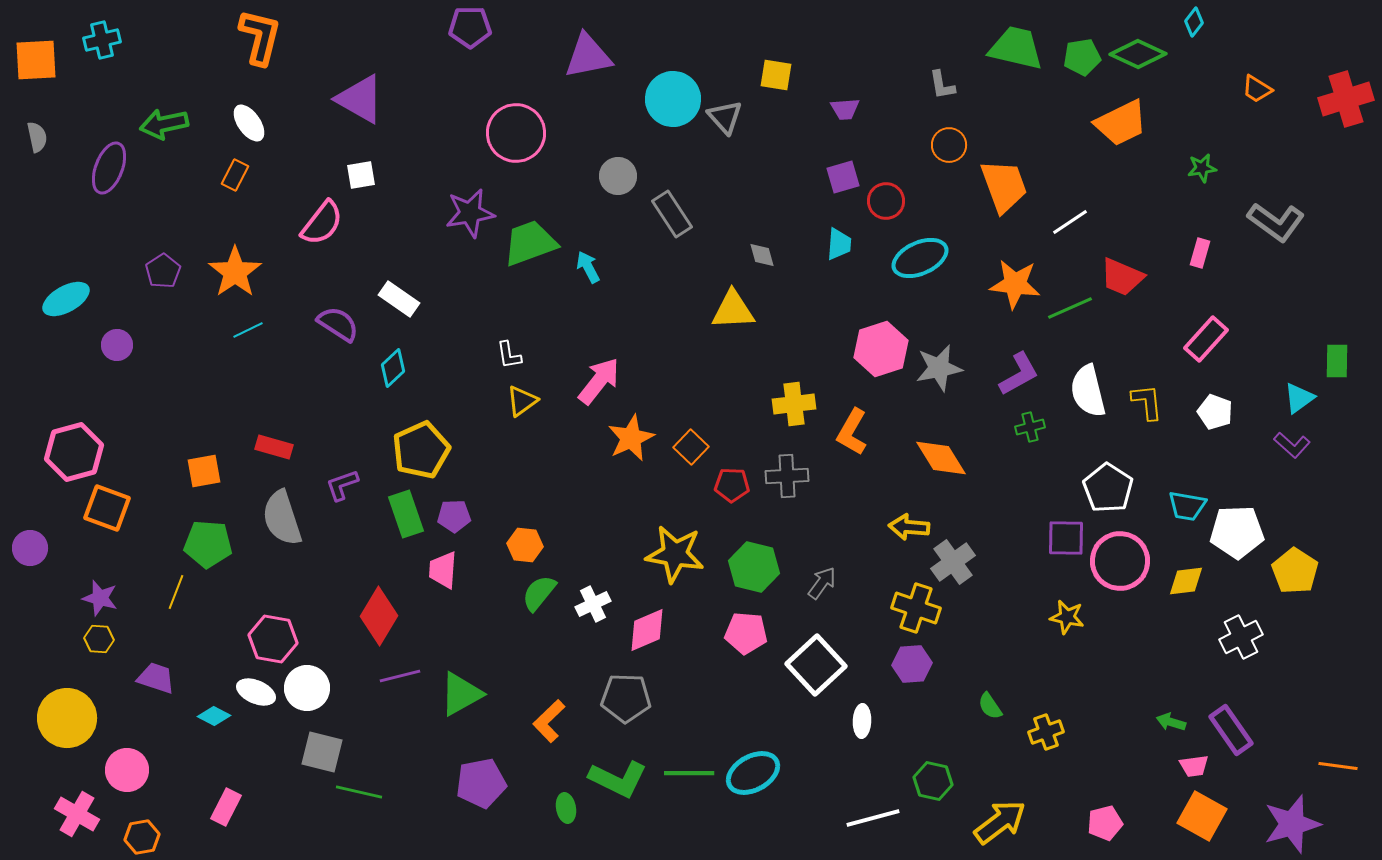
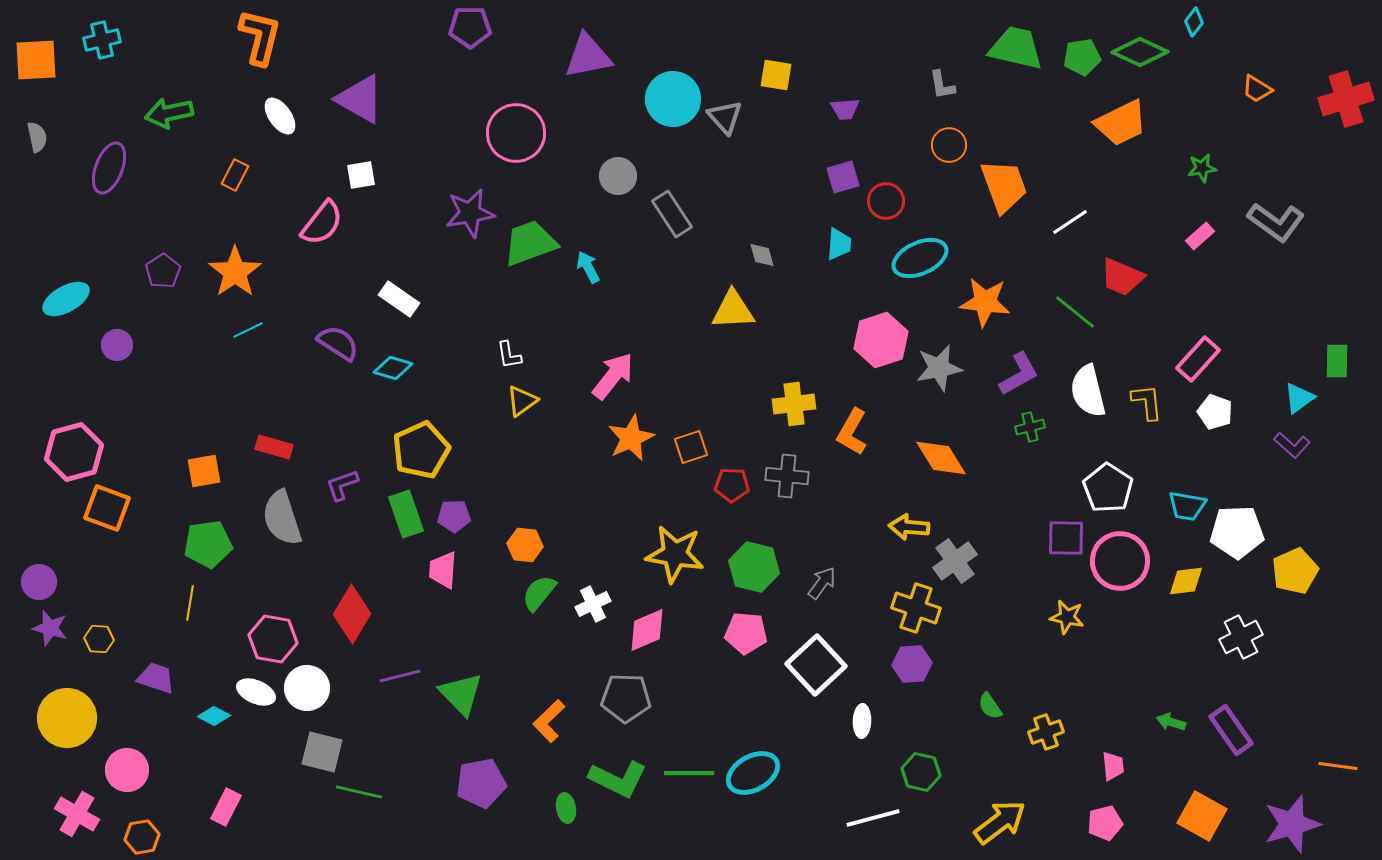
green diamond at (1138, 54): moved 2 px right, 2 px up
white ellipse at (249, 123): moved 31 px right, 7 px up
green arrow at (164, 124): moved 5 px right, 11 px up
pink rectangle at (1200, 253): moved 17 px up; rotated 32 degrees clockwise
orange star at (1015, 284): moved 30 px left, 18 px down
green line at (1070, 308): moved 5 px right, 4 px down; rotated 63 degrees clockwise
purple semicircle at (338, 324): moved 19 px down
pink rectangle at (1206, 339): moved 8 px left, 20 px down
pink hexagon at (881, 349): moved 9 px up
cyan diamond at (393, 368): rotated 60 degrees clockwise
pink arrow at (599, 381): moved 14 px right, 5 px up
orange square at (691, 447): rotated 28 degrees clockwise
gray cross at (787, 476): rotated 9 degrees clockwise
green pentagon at (208, 544): rotated 12 degrees counterclockwise
purple circle at (30, 548): moved 9 px right, 34 px down
gray cross at (953, 562): moved 2 px right, 1 px up
yellow pentagon at (1295, 571): rotated 15 degrees clockwise
yellow line at (176, 592): moved 14 px right, 11 px down; rotated 12 degrees counterclockwise
purple star at (100, 598): moved 50 px left, 30 px down
red diamond at (379, 616): moved 27 px left, 2 px up
green triangle at (461, 694): rotated 45 degrees counterclockwise
pink trapezoid at (1194, 766): moved 81 px left; rotated 88 degrees counterclockwise
green hexagon at (933, 781): moved 12 px left, 9 px up
